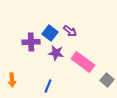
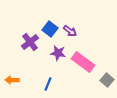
blue square: moved 4 px up
purple cross: moved 1 px left; rotated 36 degrees counterclockwise
purple star: moved 2 px right
orange arrow: rotated 96 degrees clockwise
blue line: moved 2 px up
